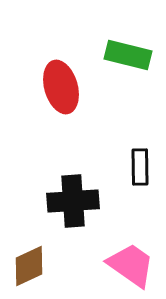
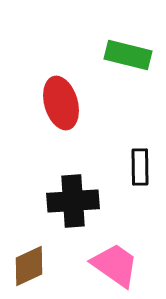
red ellipse: moved 16 px down
pink trapezoid: moved 16 px left
